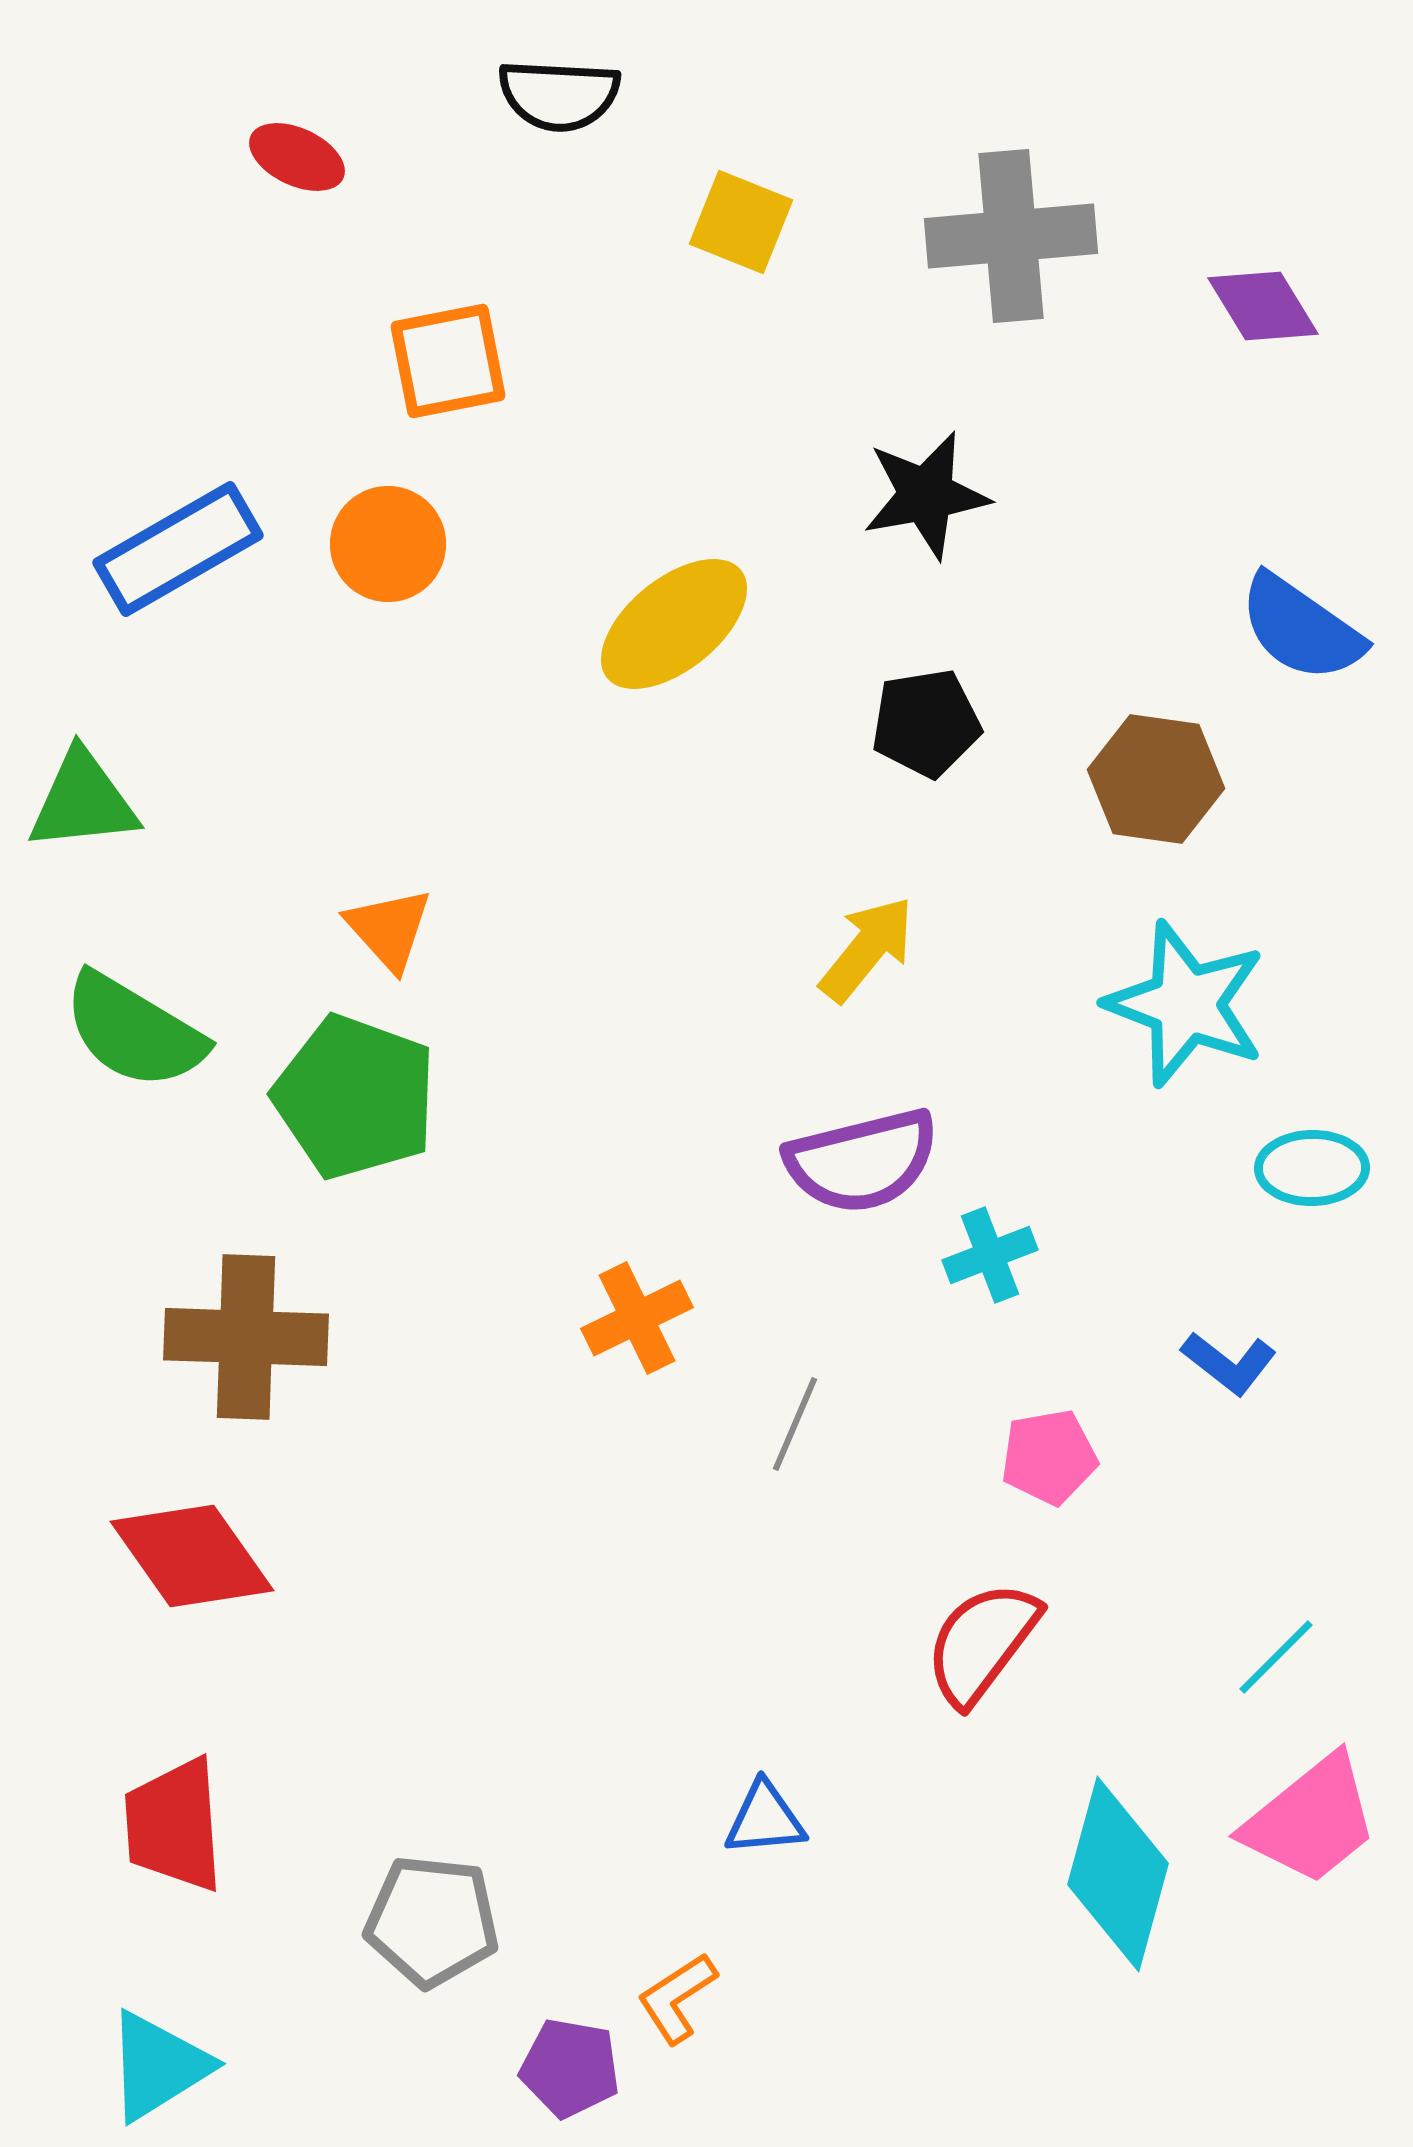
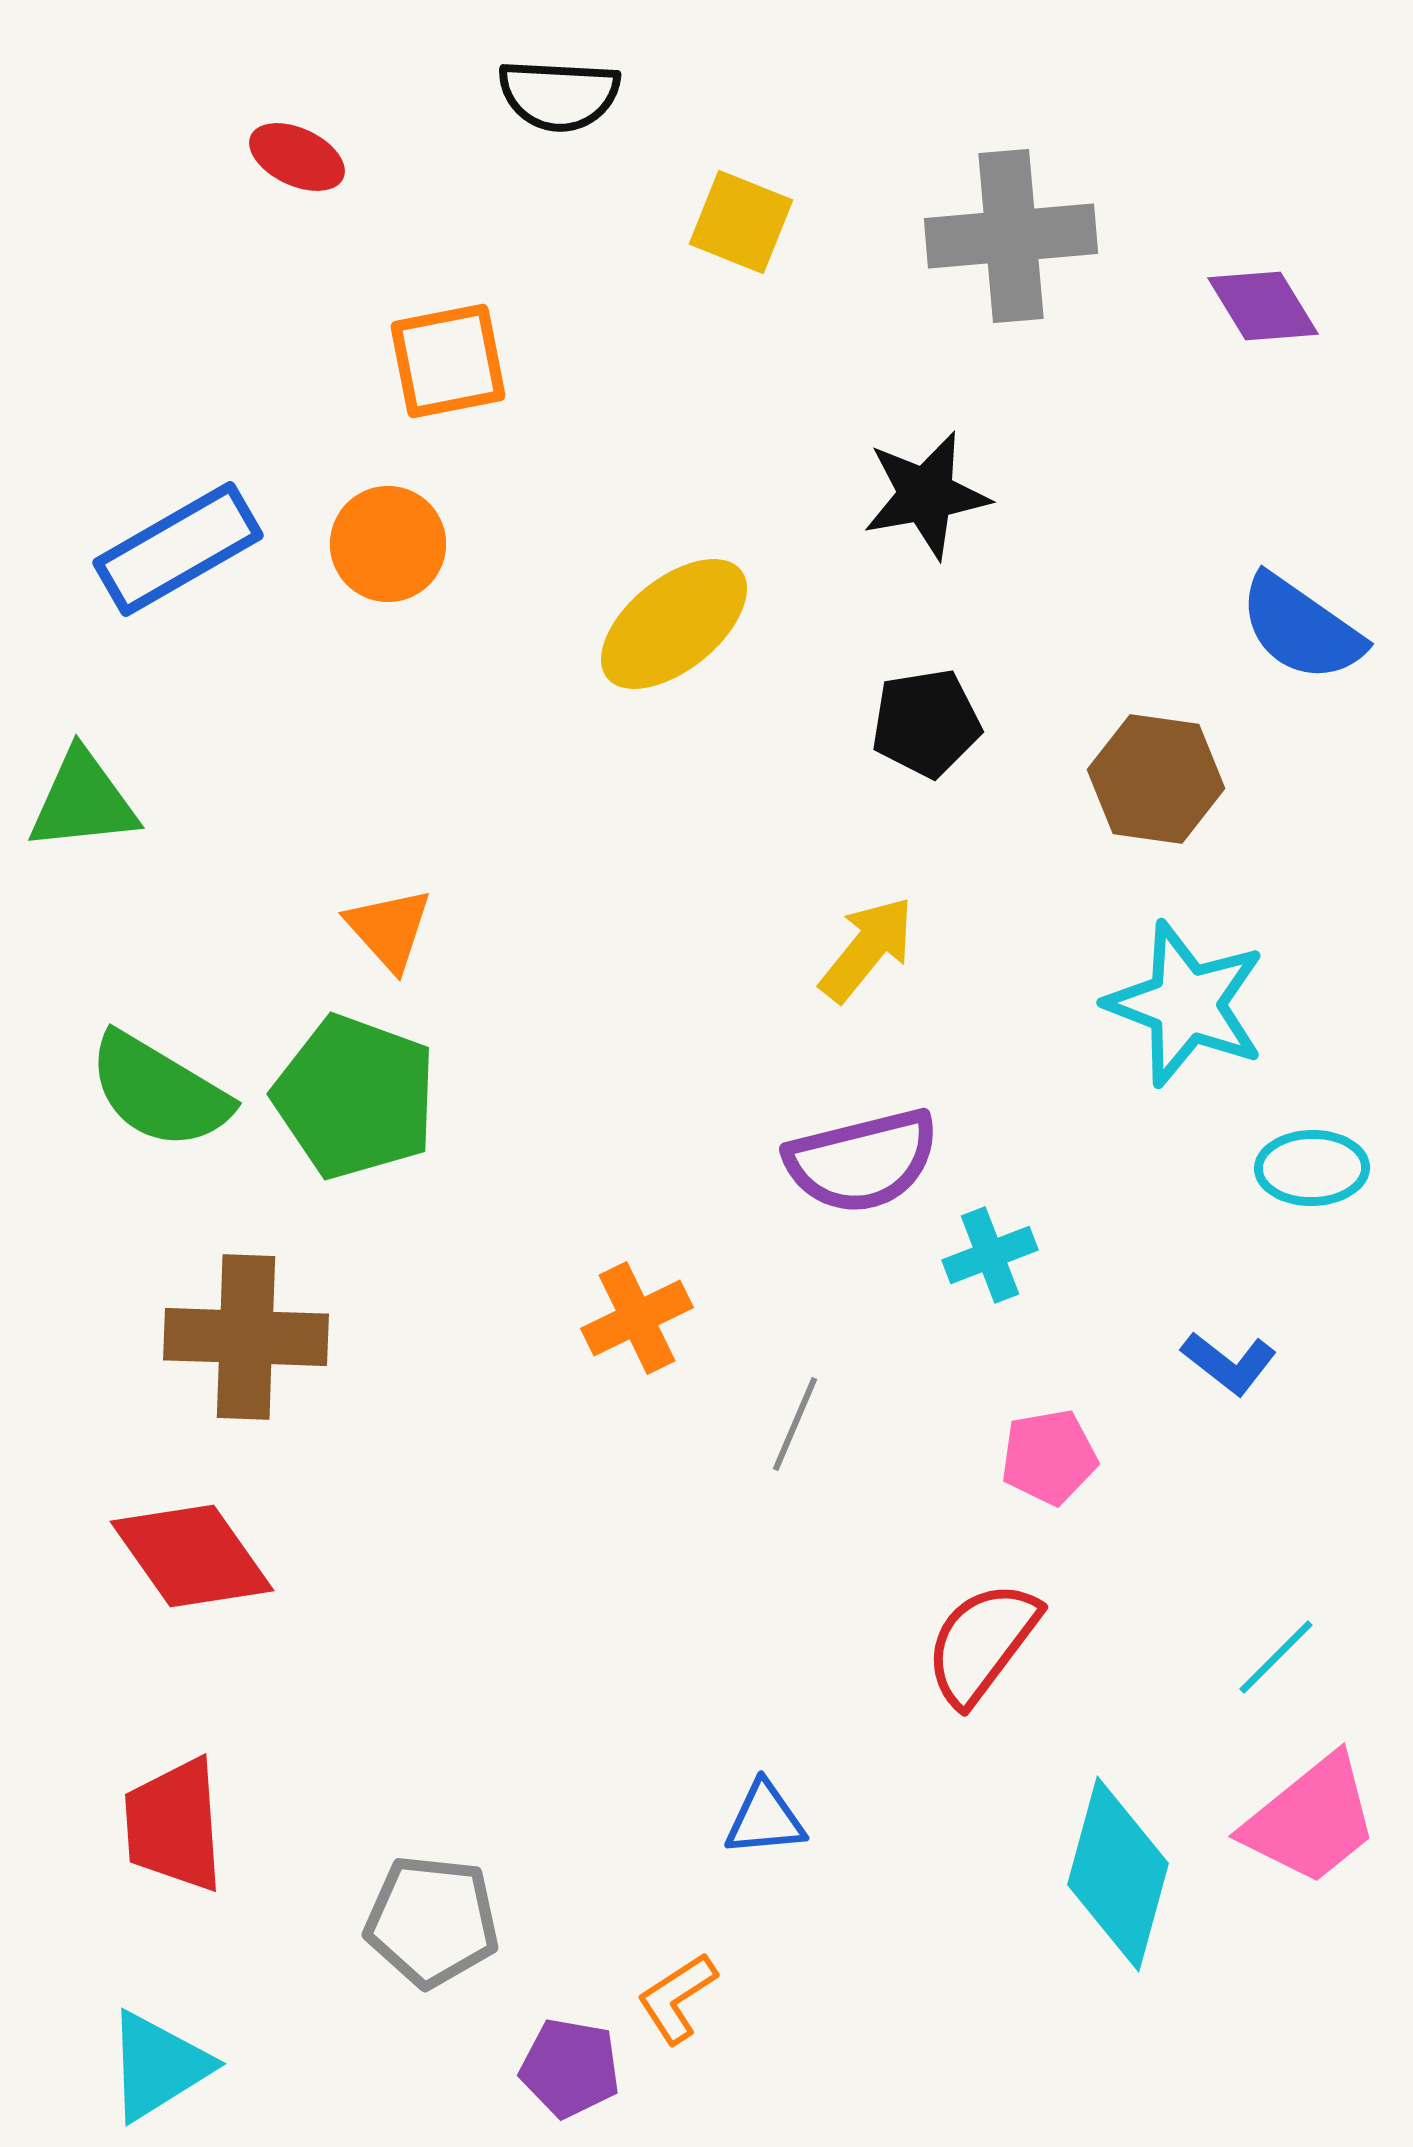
green semicircle: moved 25 px right, 60 px down
